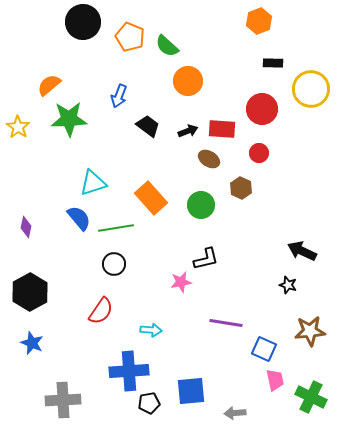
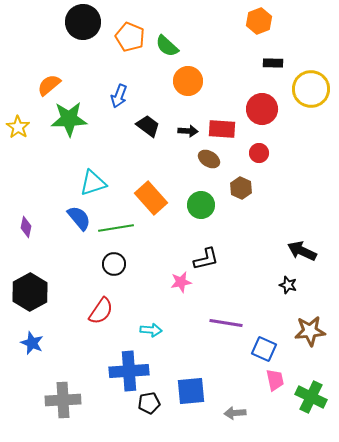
black arrow at (188, 131): rotated 24 degrees clockwise
